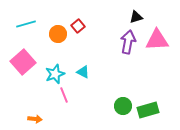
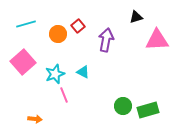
purple arrow: moved 22 px left, 2 px up
